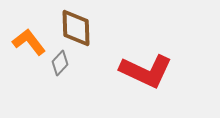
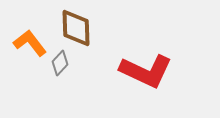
orange L-shape: moved 1 px right, 1 px down
